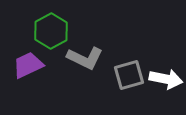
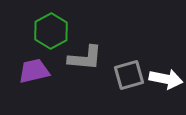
gray L-shape: rotated 21 degrees counterclockwise
purple trapezoid: moved 6 px right, 6 px down; rotated 12 degrees clockwise
